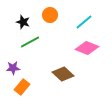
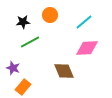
black star: rotated 24 degrees counterclockwise
pink diamond: rotated 25 degrees counterclockwise
purple star: rotated 24 degrees clockwise
brown diamond: moved 1 px right, 3 px up; rotated 25 degrees clockwise
orange rectangle: moved 1 px right
